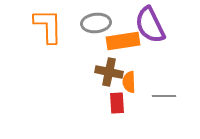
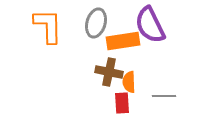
gray ellipse: rotated 68 degrees counterclockwise
red rectangle: moved 5 px right
